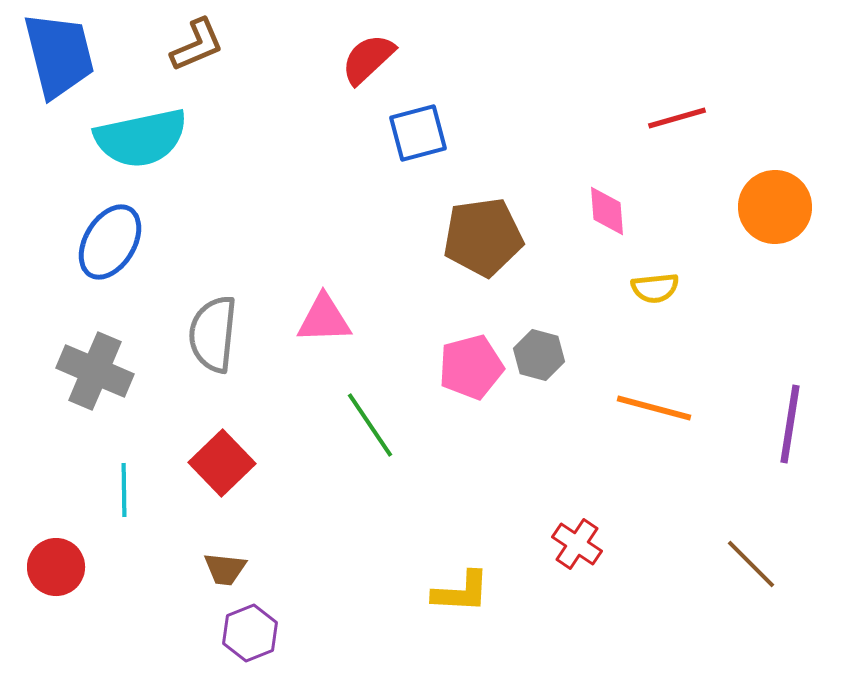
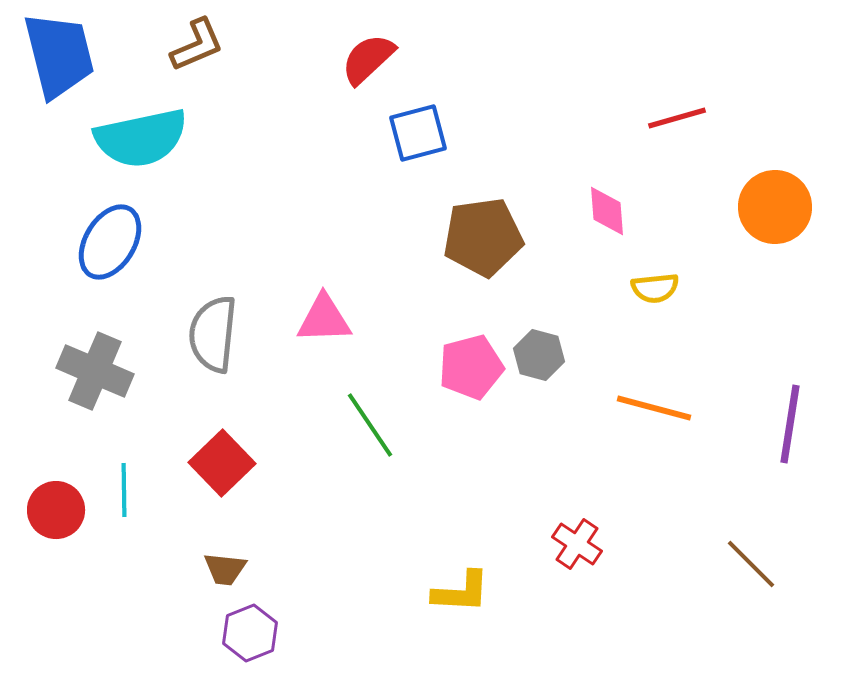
red circle: moved 57 px up
